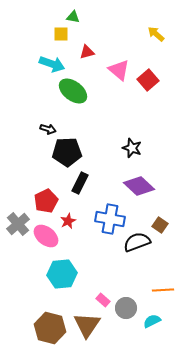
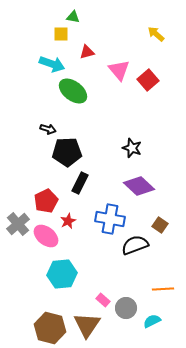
pink triangle: rotated 10 degrees clockwise
black semicircle: moved 2 px left, 3 px down
orange line: moved 1 px up
